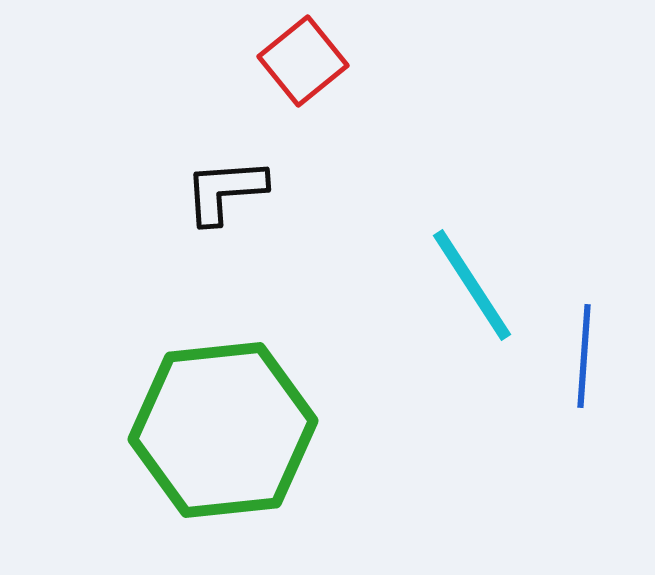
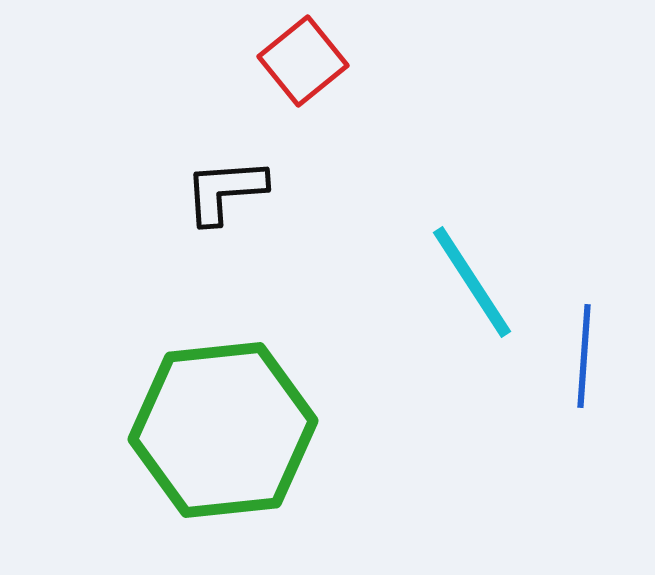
cyan line: moved 3 px up
